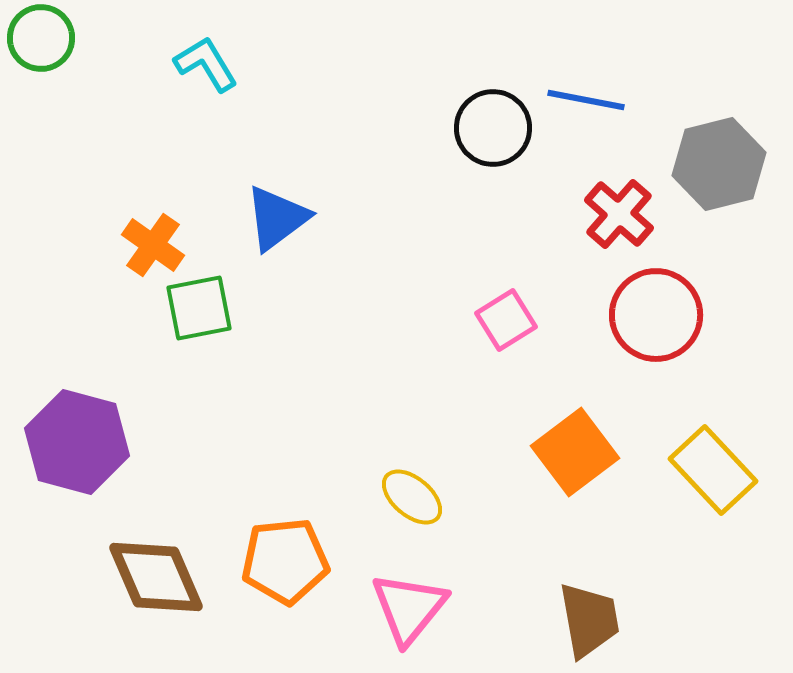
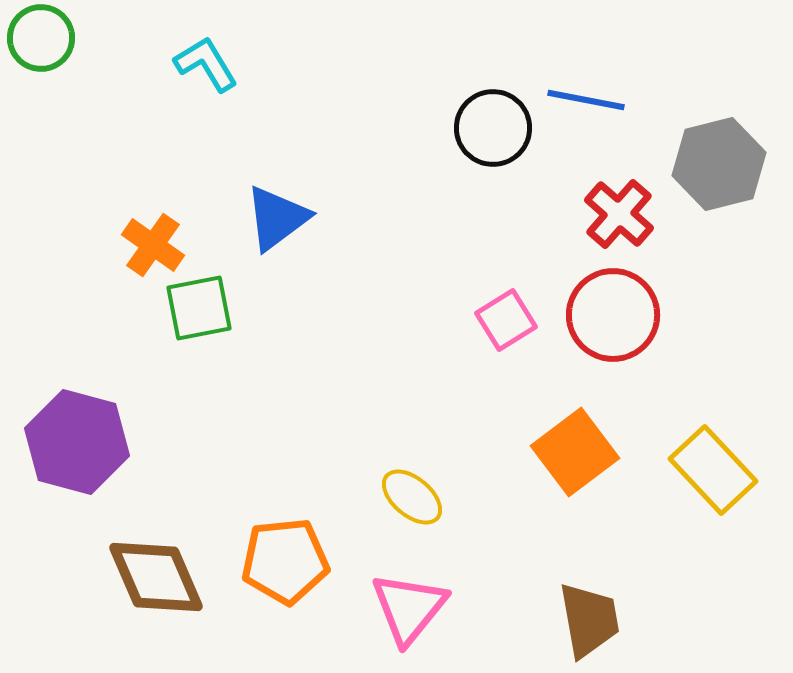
red circle: moved 43 px left
